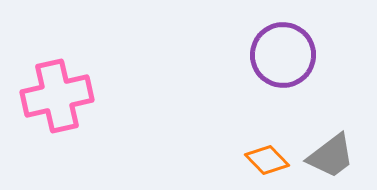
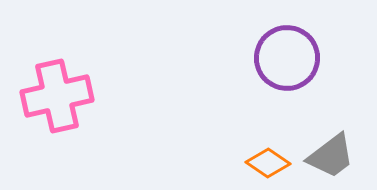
purple circle: moved 4 px right, 3 px down
orange diamond: moved 1 px right, 3 px down; rotated 12 degrees counterclockwise
